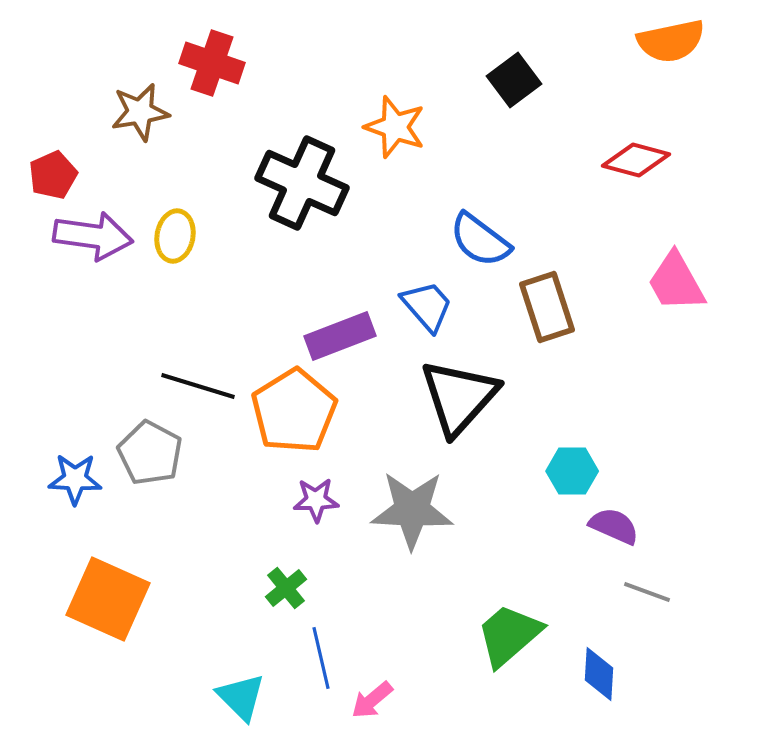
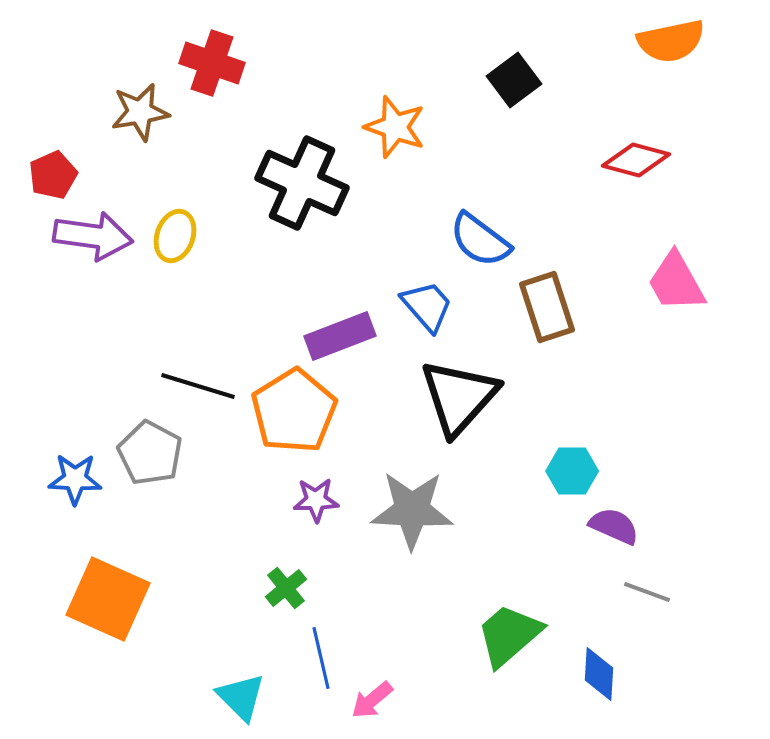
yellow ellipse: rotated 9 degrees clockwise
